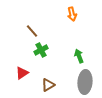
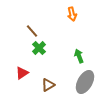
green cross: moved 2 px left, 2 px up; rotated 16 degrees counterclockwise
gray ellipse: rotated 25 degrees clockwise
